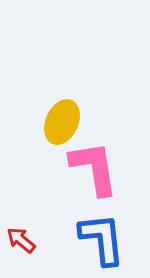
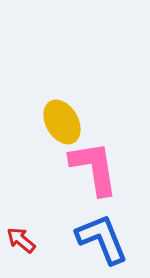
yellow ellipse: rotated 54 degrees counterclockwise
blue L-shape: rotated 16 degrees counterclockwise
